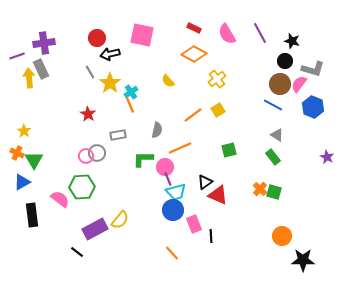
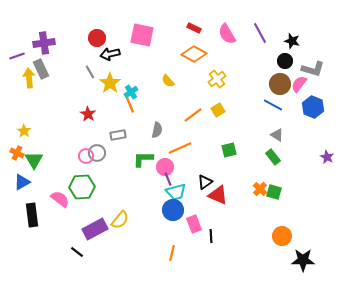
orange line at (172, 253): rotated 56 degrees clockwise
